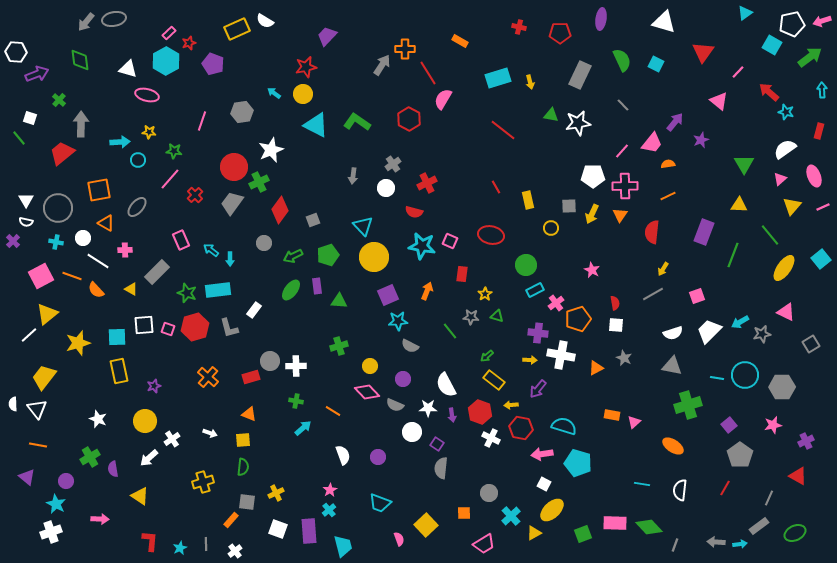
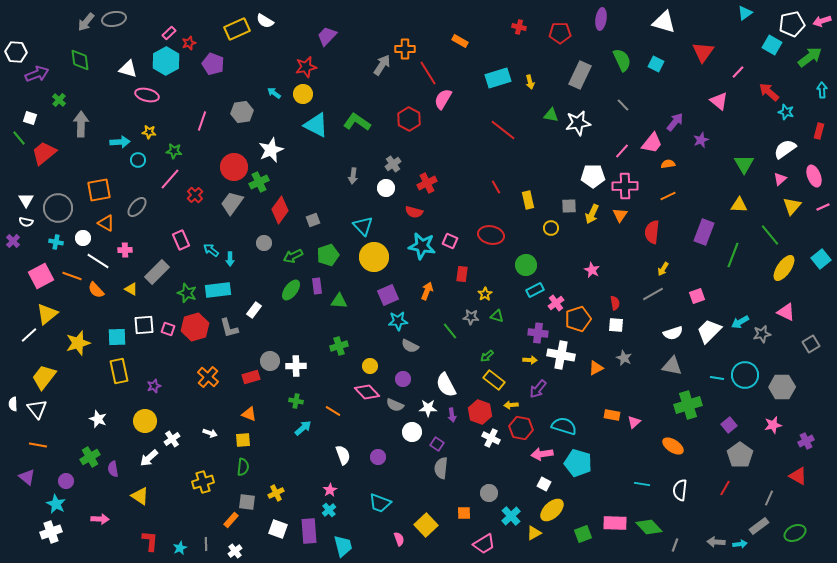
red trapezoid at (62, 153): moved 18 px left
